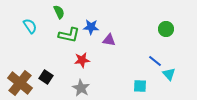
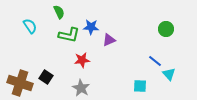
purple triangle: rotated 32 degrees counterclockwise
brown cross: rotated 20 degrees counterclockwise
